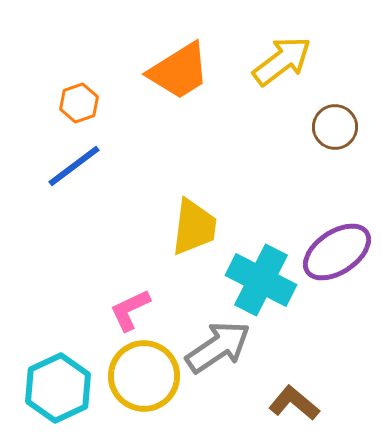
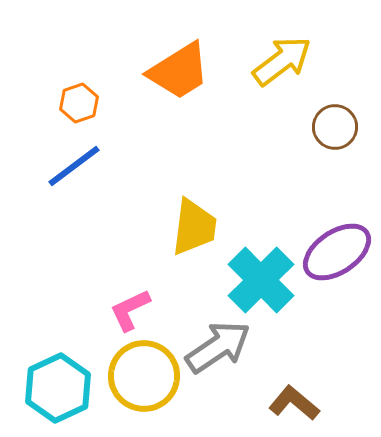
cyan cross: rotated 18 degrees clockwise
